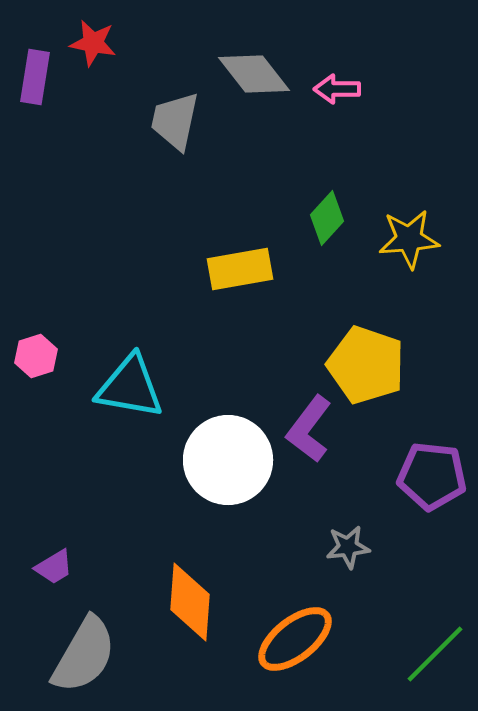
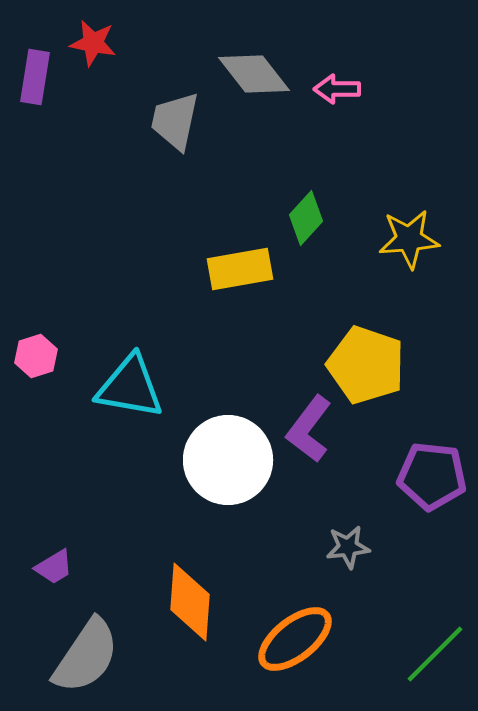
green diamond: moved 21 px left
gray semicircle: moved 2 px right, 1 px down; rotated 4 degrees clockwise
